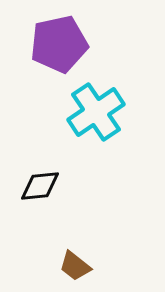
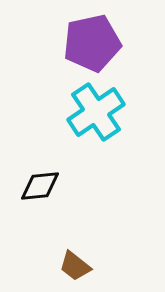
purple pentagon: moved 33 px right, 1 px up
